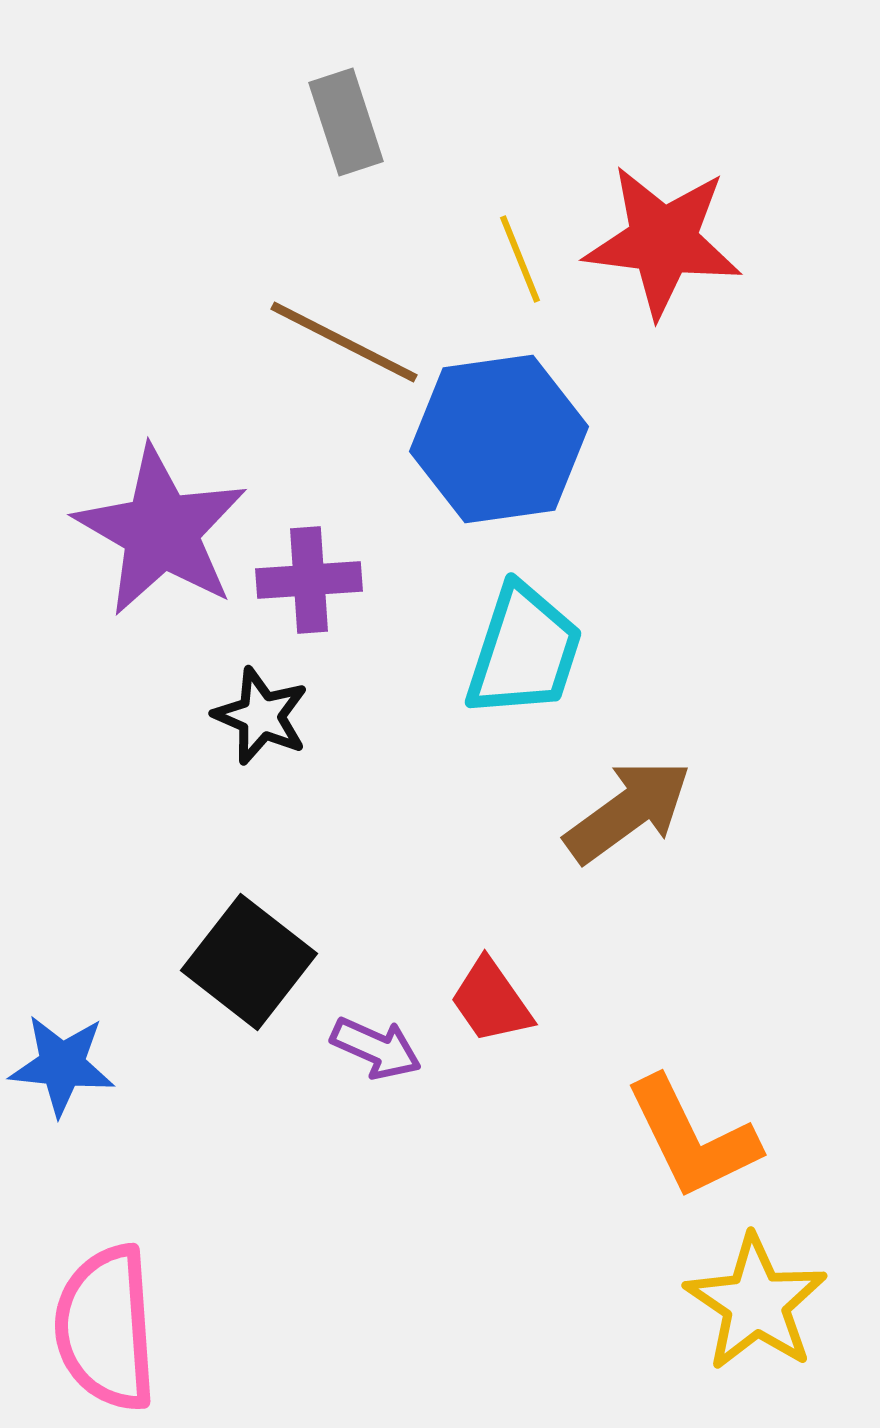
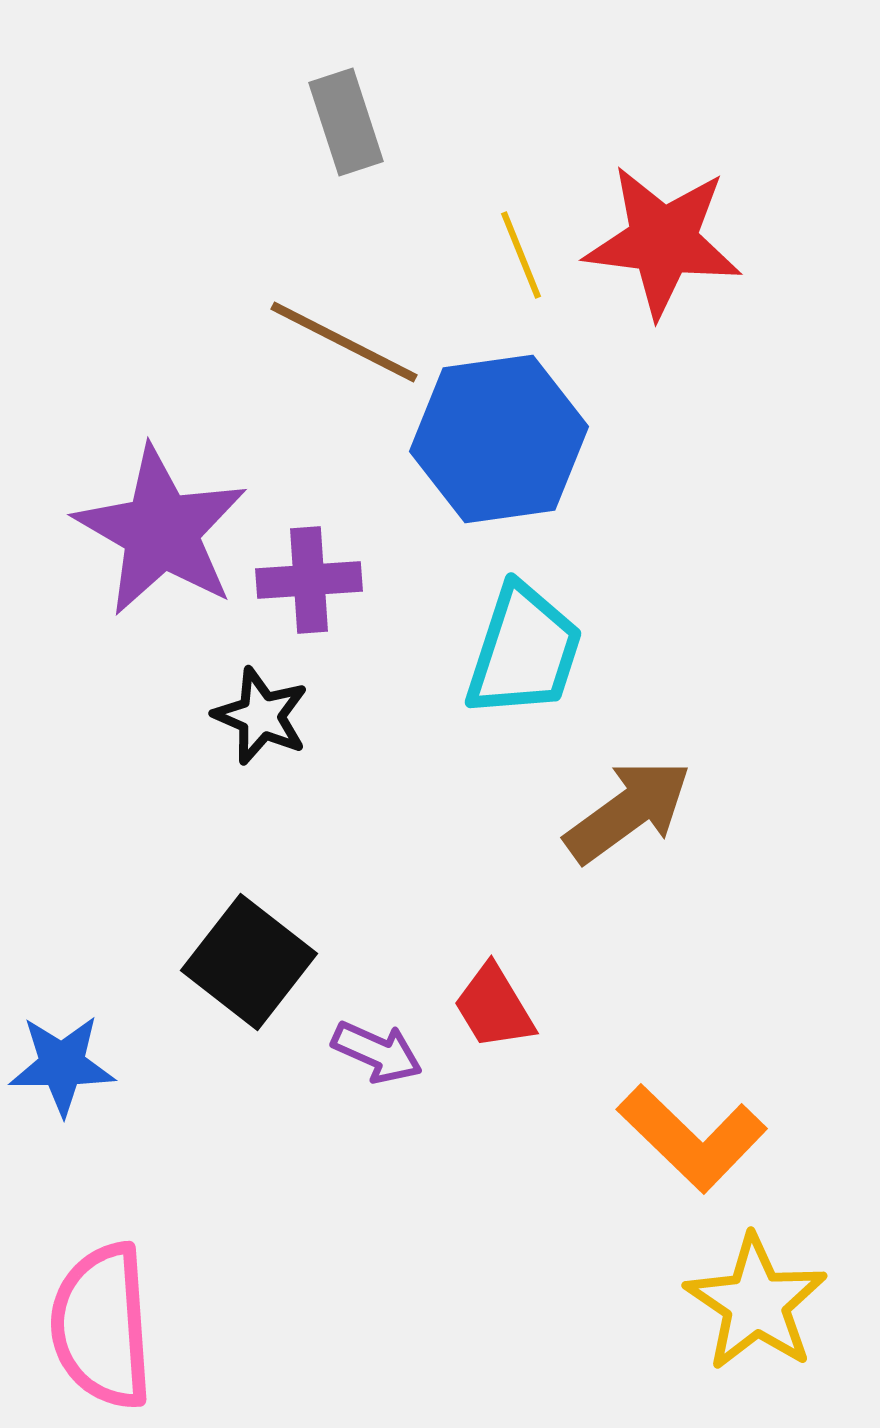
yellow line: moved 1 px right, 4 px up
red trapezoid: moved 3 px right, 6 px down; rotated 4 degrees clockwise
purple arrow: moved 1 px right, 4 px down
blue star: rotated 6 degrees counterclockwise
orange L-shape: rotated 20 degrees counterclockwise
pink semicircle: moved 4 px left, 2 px up
